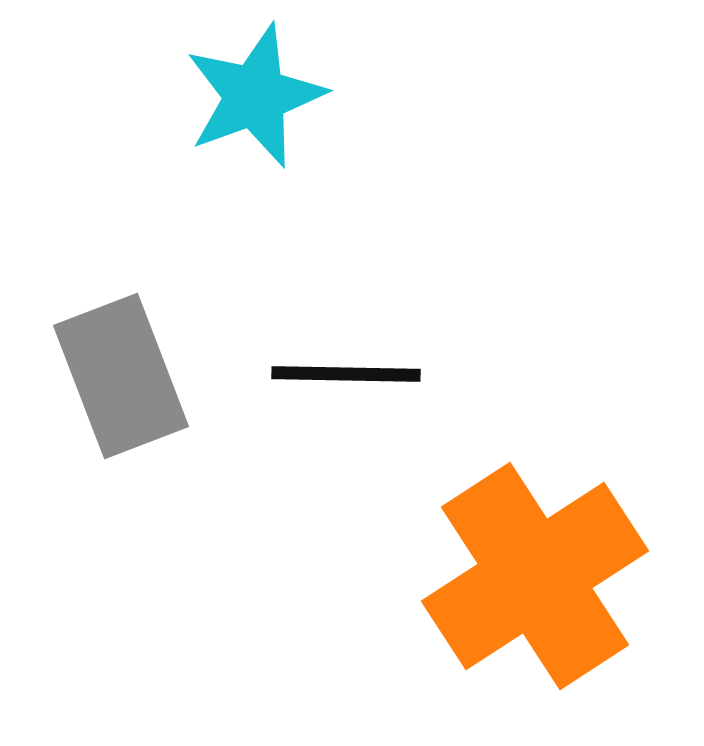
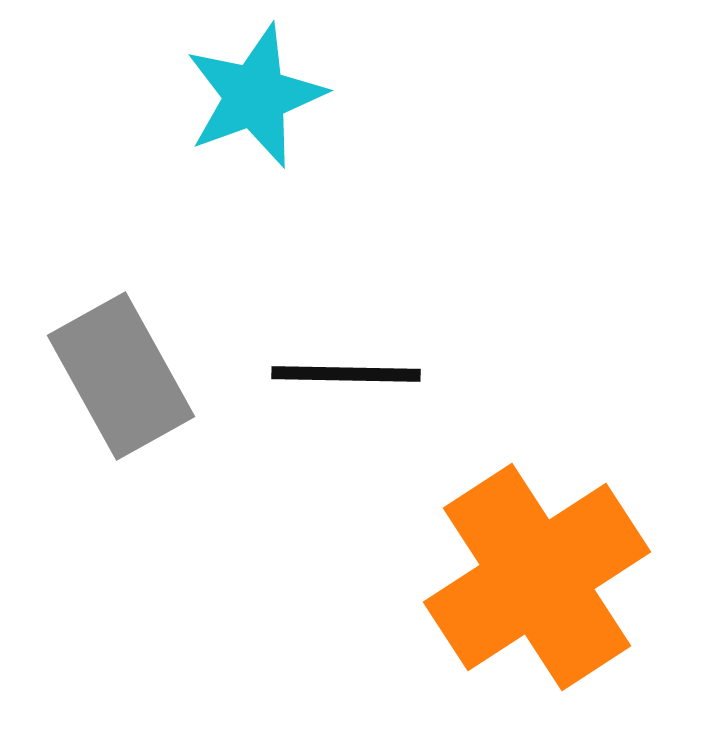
gray rectangle: rotated 8 degrees counterclockwise
orange cross: moved 2 px right, 1 px down
